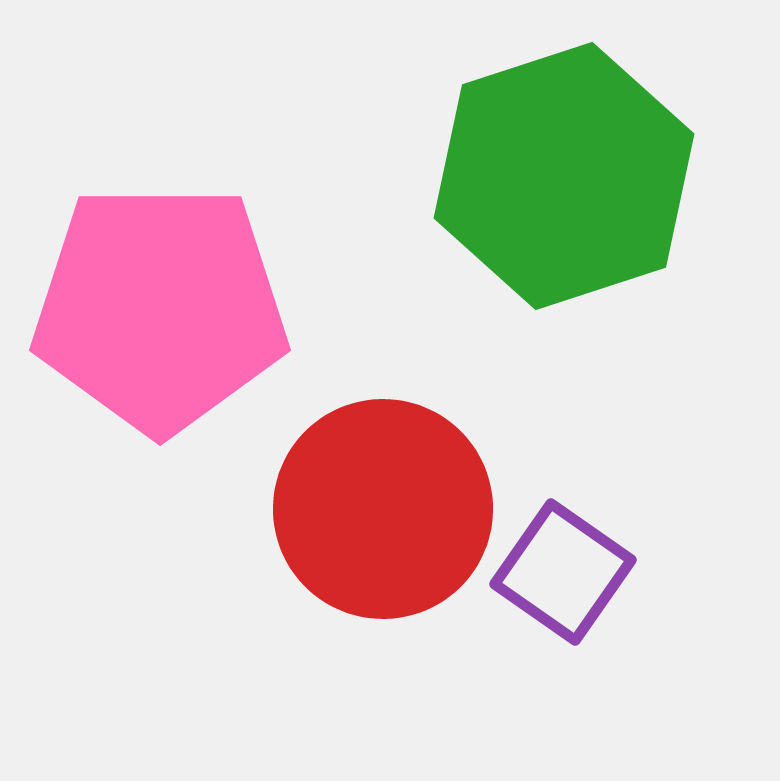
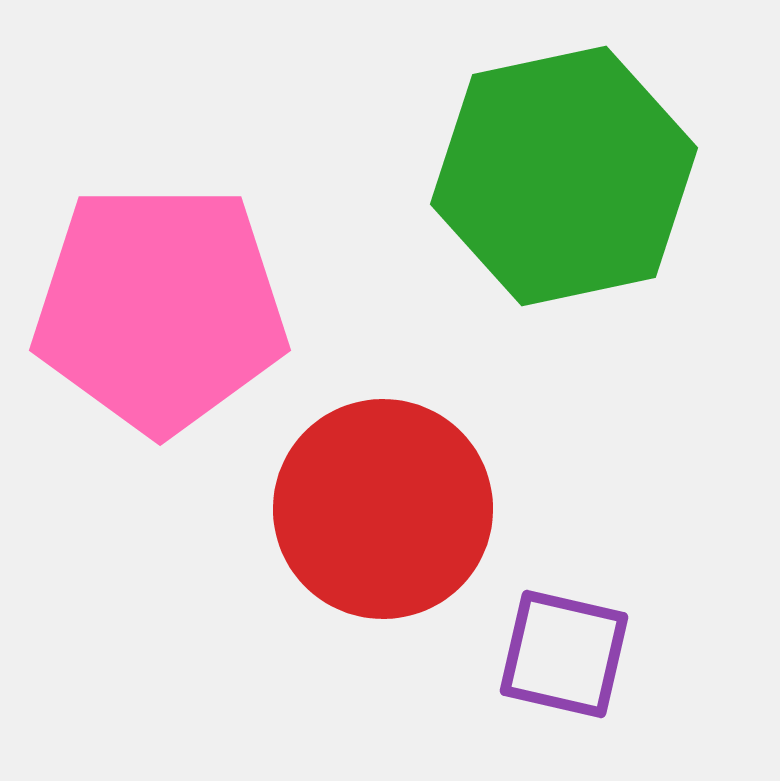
green hexagon: rotated 6 degrees clockwise
purple square: moved 1 px right, 82 px down; rotated 22 degrees counterclockwise
